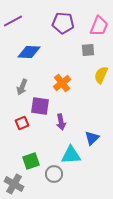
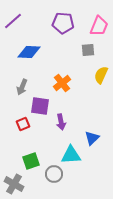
purple line: rotated 12 degrees counterclockwise
red square: moved 1 px right, 1 px down
